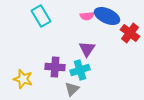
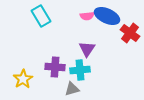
cyan cross: rotated 12 degrees clockwise
yellow star: rotated 24 degrees clockwise
gray triangle: rotated 28 degrees clockwise
